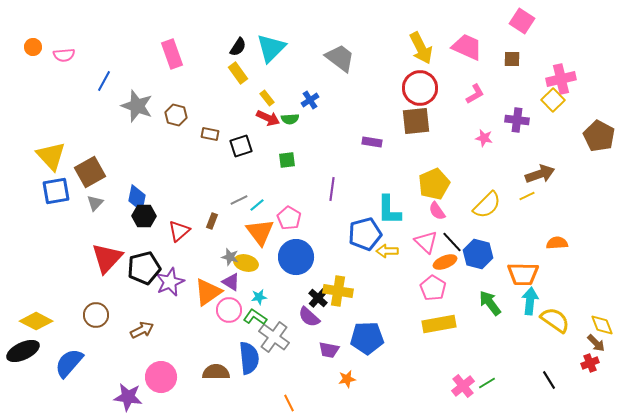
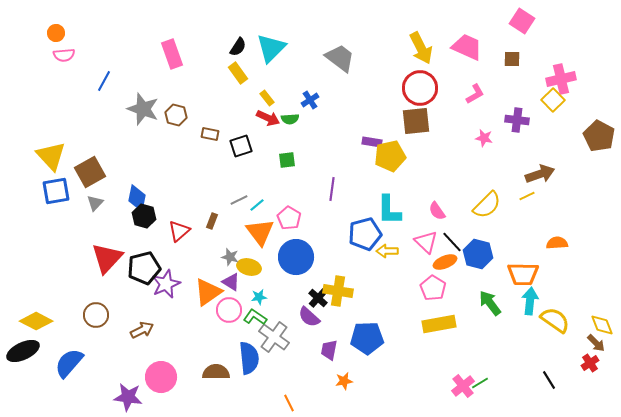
orange circle at (33, 47): moved 23 px right, 14 px up
gray star at (137, 106): moved 6 px right, 3 px down
yellow pentagon at (434, 184): moved 44 px left, 28 px up; rotated 12 degrees clockwise
black hexagon at (144, 216): rotated 15 degrees clockwise
yellow ellipse at (246, 263): moved 3 px right, 4 px down
purple star at (170, 282): moved 4 px left, 2 px down
purple trapezoid at (329, 350): rotated 90 degrees clockwise
red cross at (590, 363): rotated 12 degrees counterclockwise
orange star at (347, 379): moved 3 px left, 2 px down
green line at (487, 383): moved 7 px left
